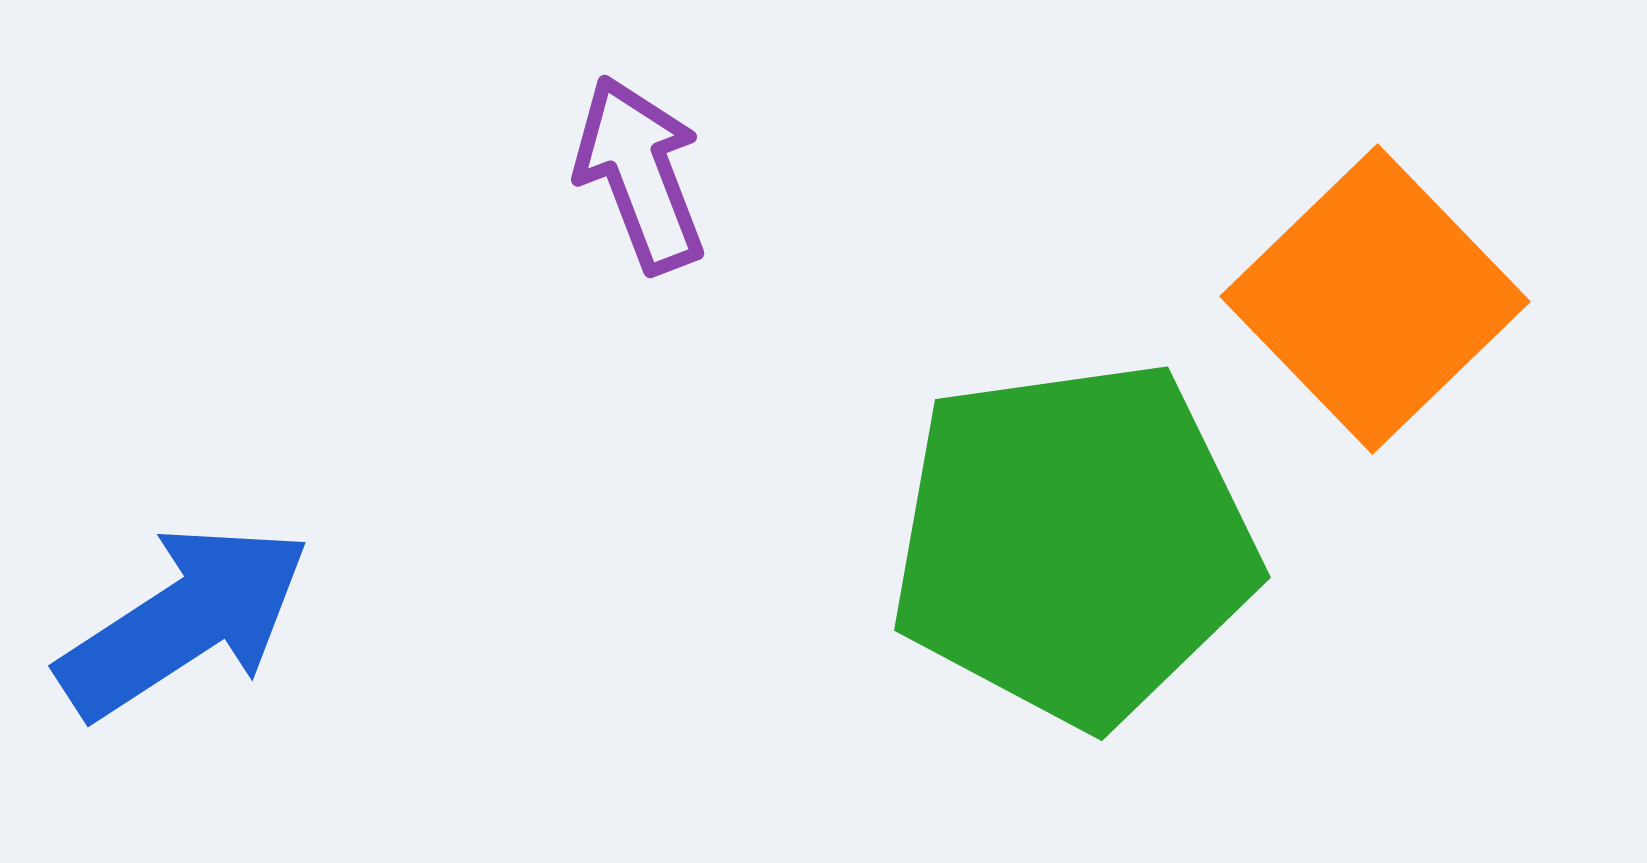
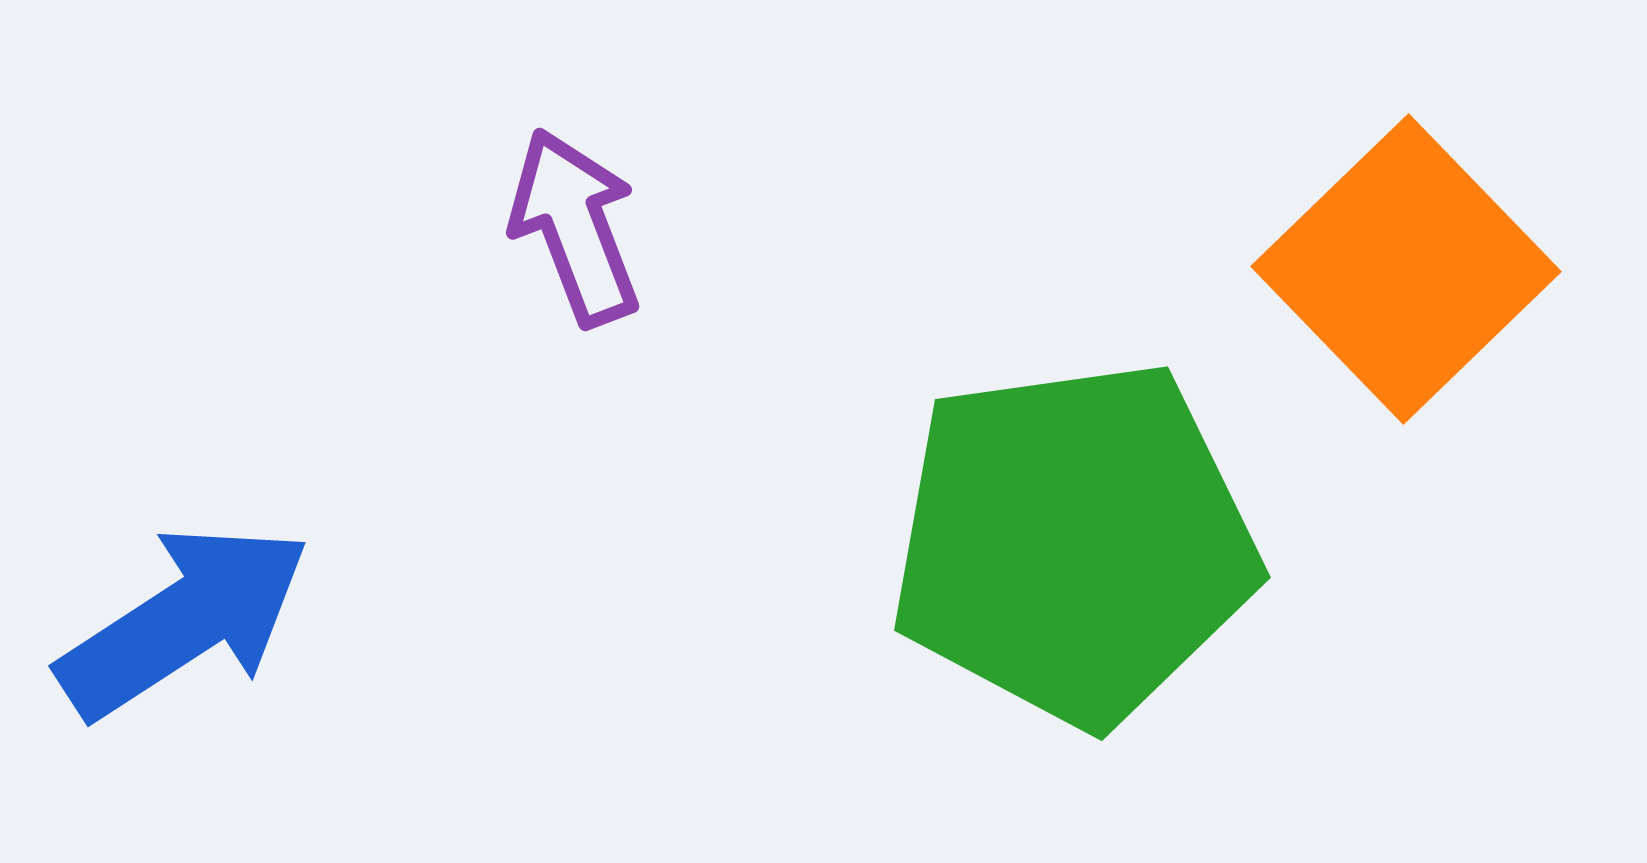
purple arrow: moved 65 px left, 53 px down
orange square: moved 31 px right, 30 px up
